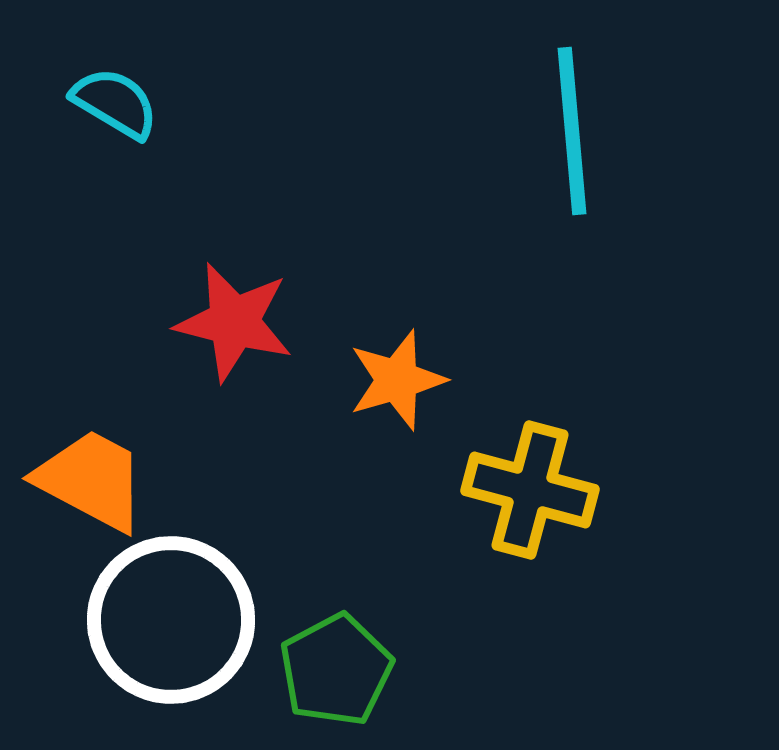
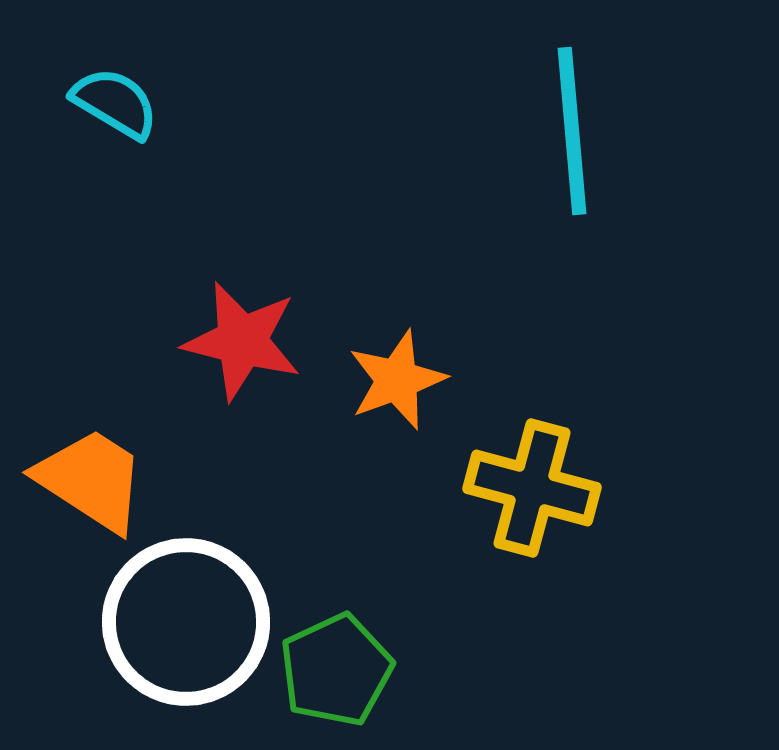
red star: moved 8 px right, 19 px down
orange star: rotated 4 degrees counterclockwise
orange trapezoid: rotated 5 degrees clockwise
yellow cross: moved 2 px right, 2 px up
white circle: moved 15 px right, 2 px down
green pentagon: rotated 3 degrees clockwise
